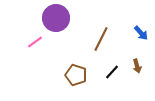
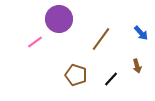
purple circle: moved 3 px right, 1 px down
brown line: rotated 10 degrees clockwise
black line: moved 1 px left, 7 px down
